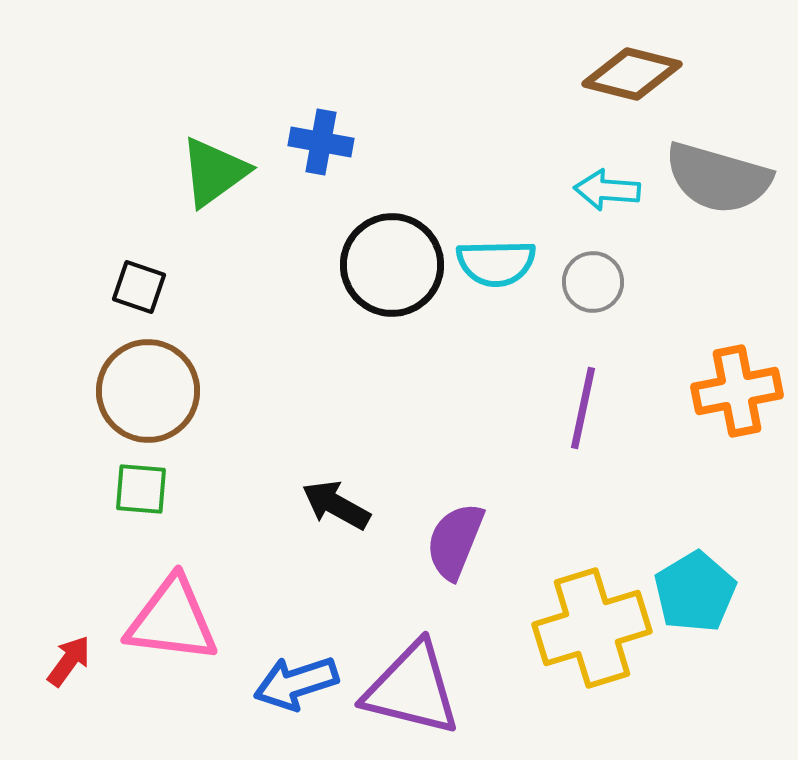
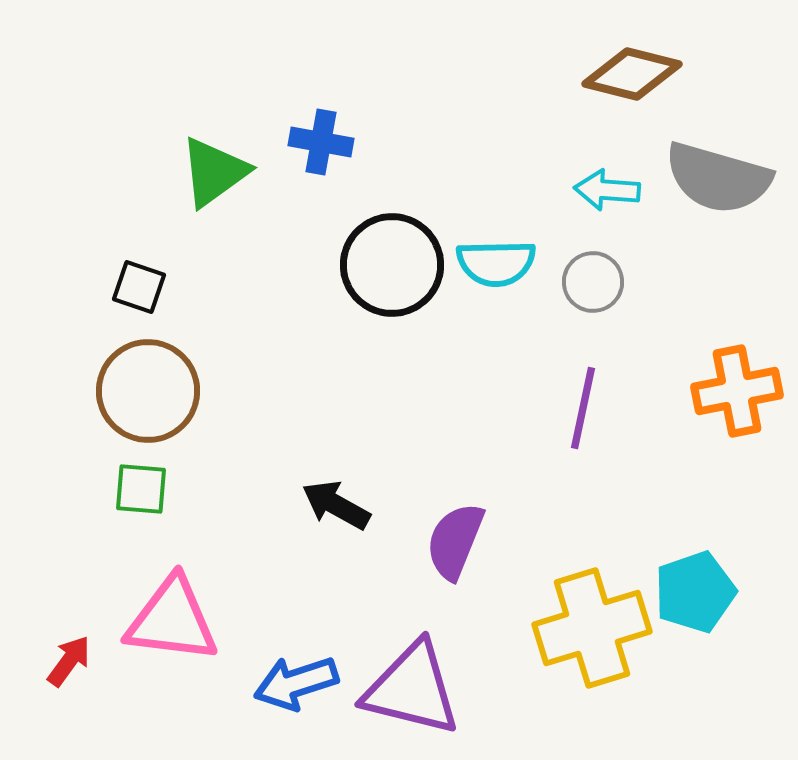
cyan pentagon: rotated 12 degrees clockwise
